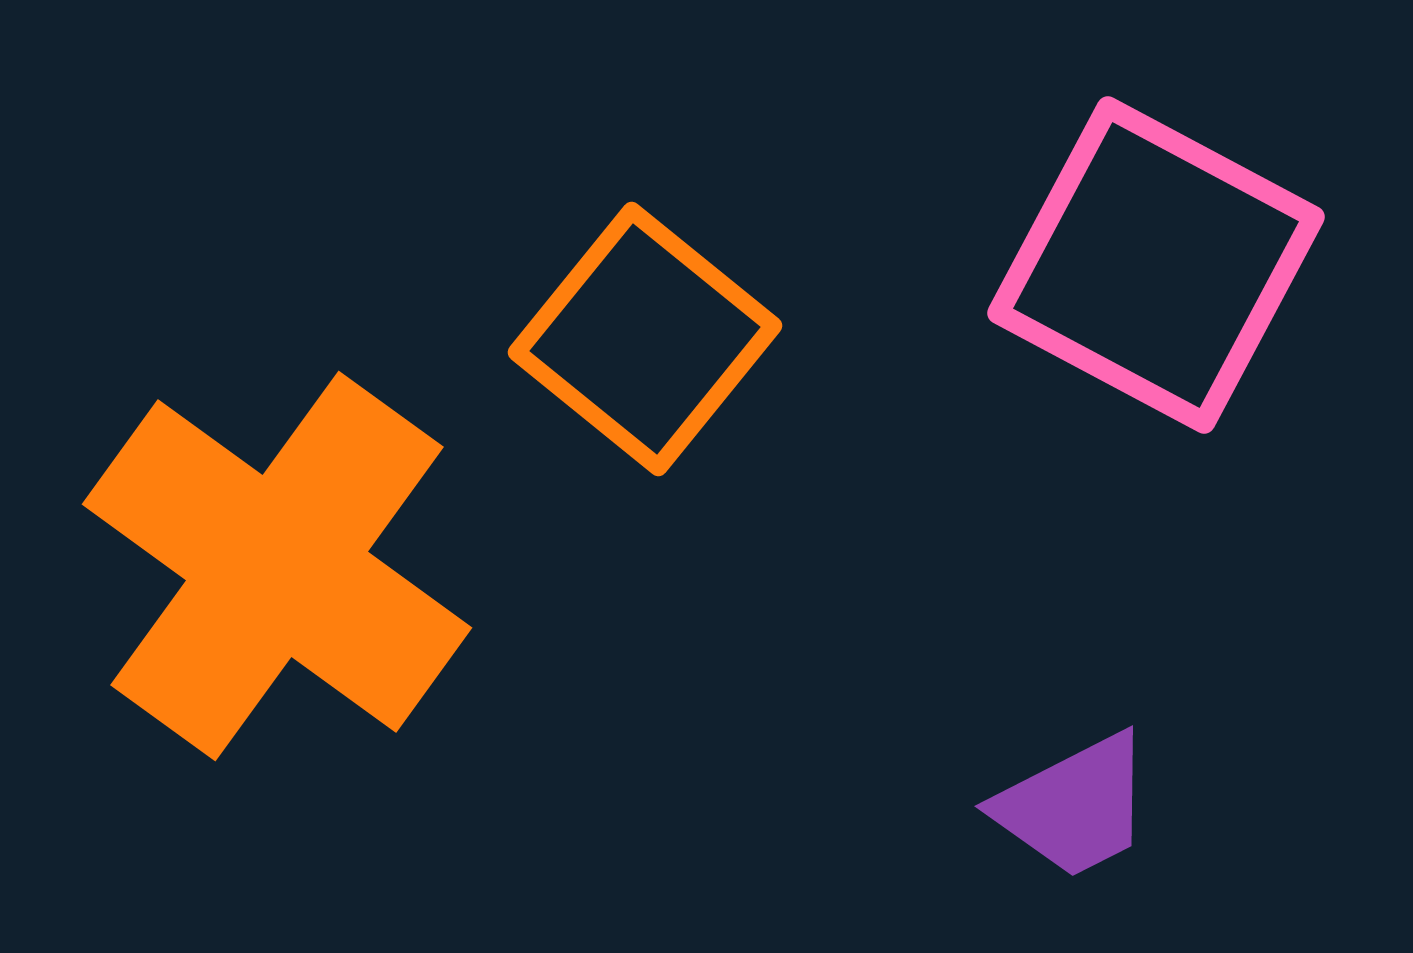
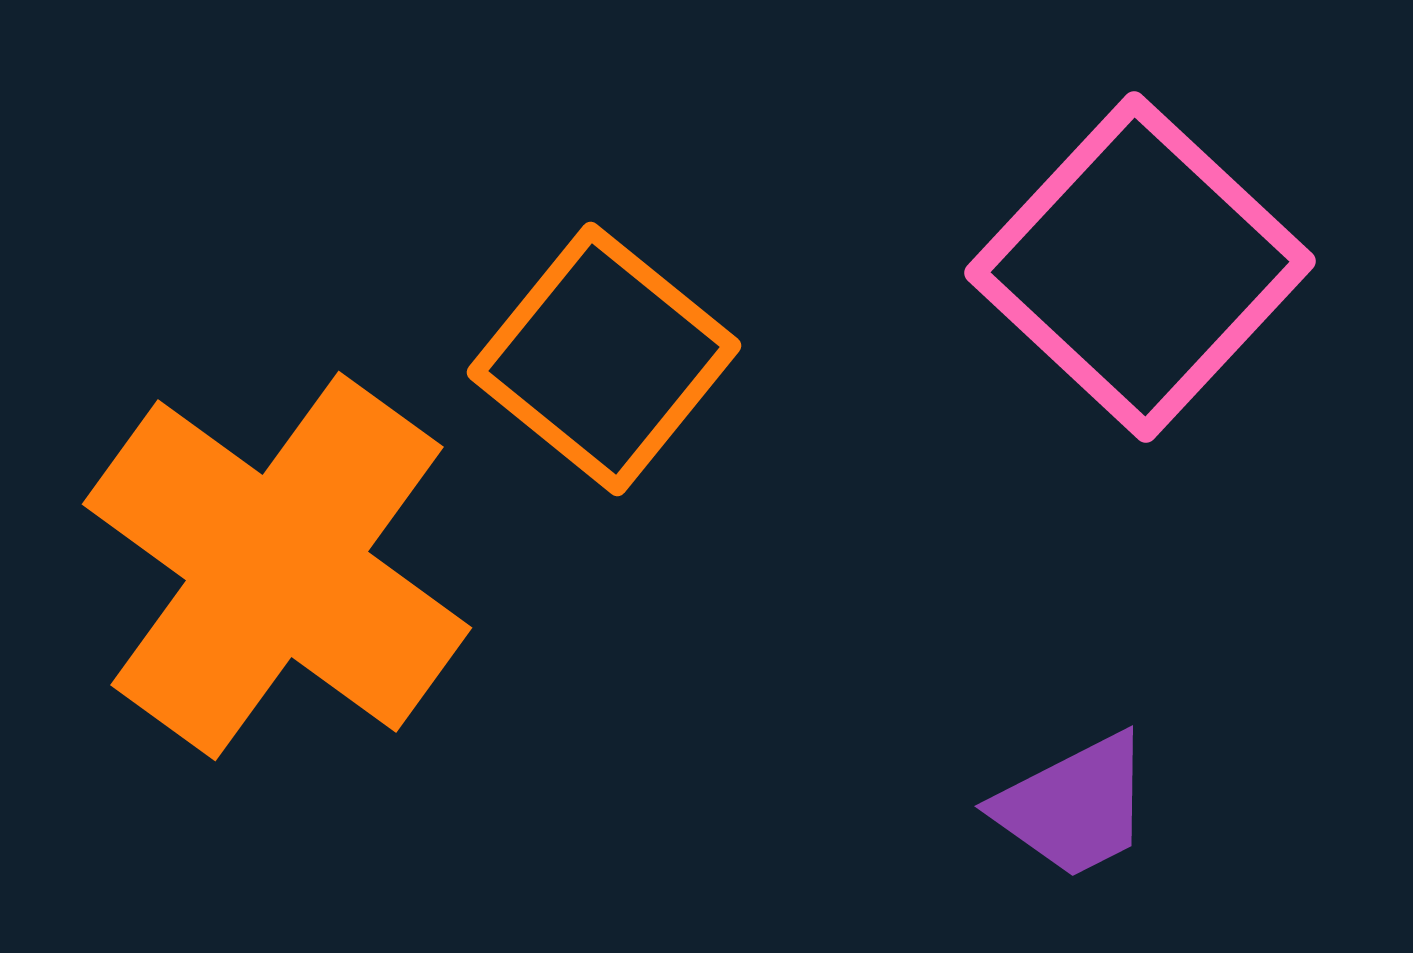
pink square: moved 16 px left, 2 px down; rotated 15 degrees clockwise
orange square: moved 41 px left, 20 px down
